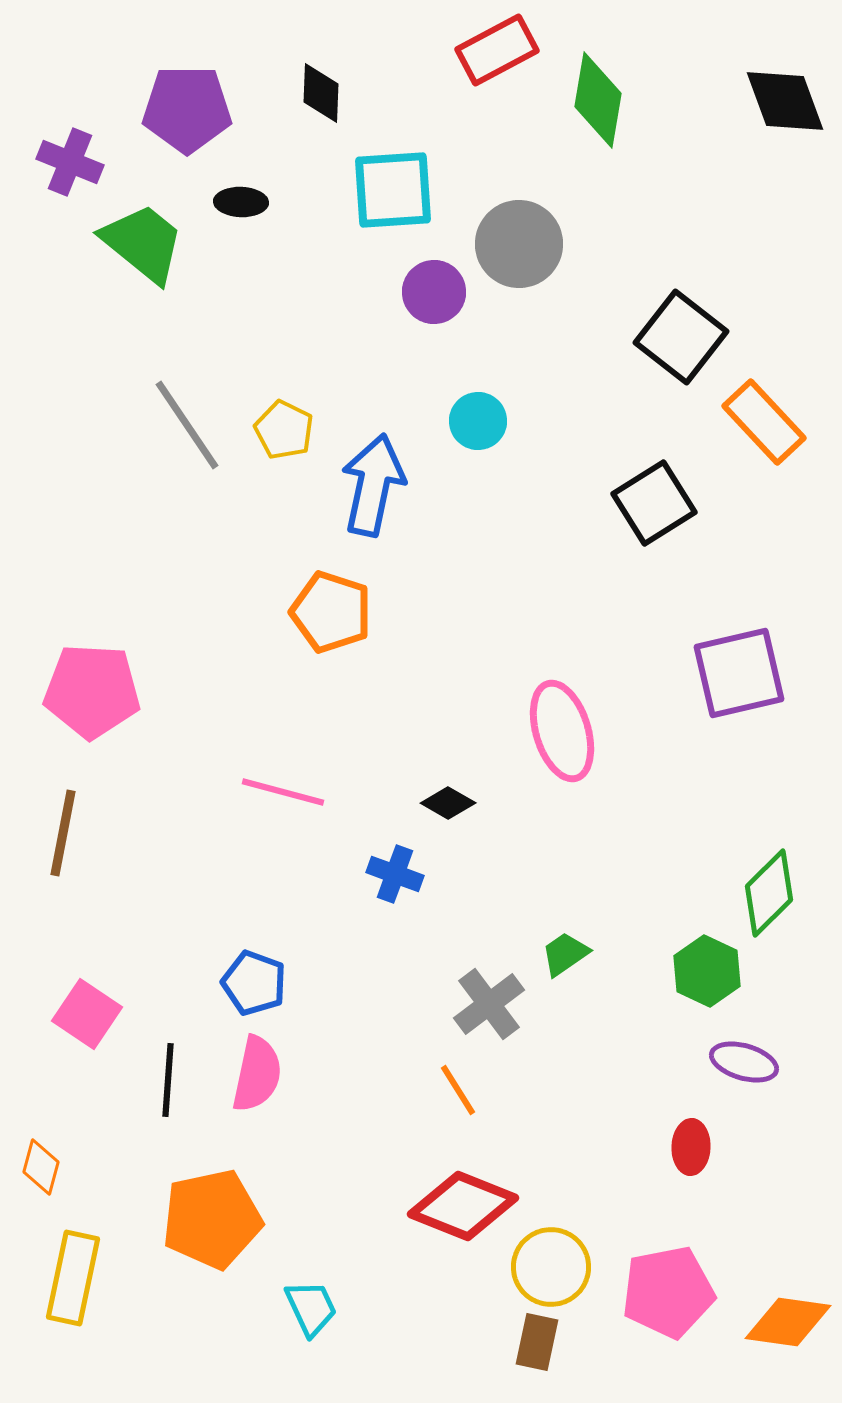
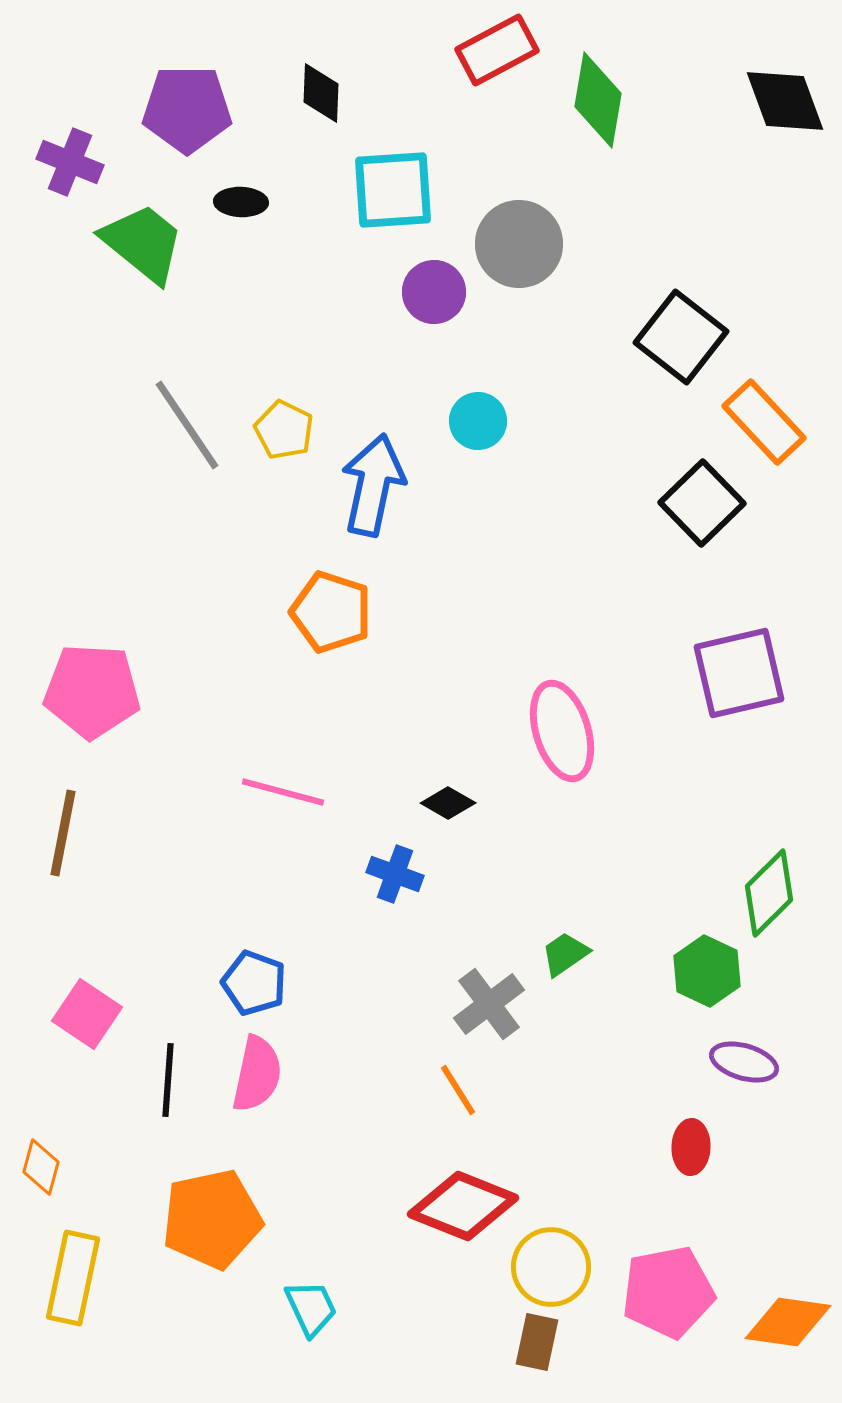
black square at (654, 503): moved 48 px right; rotated 12 degrees counterclockwise
